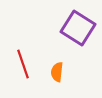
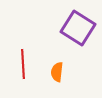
red line: rotated 16 degrees clockwise
